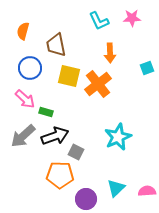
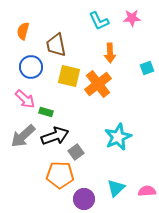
blue circle: moved 1 px right, 1 px up
gray square: rotated 28 degrees clockwise
purple circle: moved 2 px left
